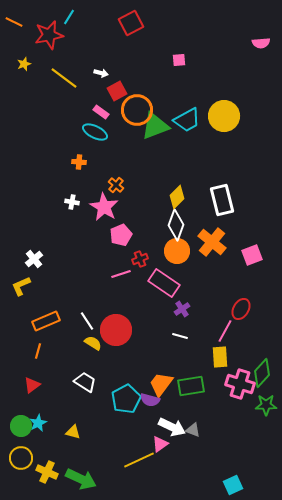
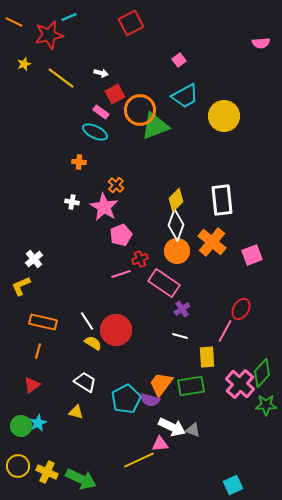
cyan line at (69, 17): rotated 35 degrees clockwise
pink square at (179, 60): rotated 32 degrees counterclockwise
yellow line at (64, 78): moved 3 px left
red square at (117, 91): moved 2 px left, 3 px down
orange circle at (137, 110): moved 3 px right
cyan trapezoid at (187, 120): moved 2 px left, 24 px up
yellow diamond at (177, 197): moved 1 px left, 3 px down
white rectangle at (222, 200): rotated 8 degrees clockwise
orange rectangle at (46, 321): moved 3 px left, 1 px down; rotated 36 degrees clockwise
yellow rectangle at (220, 357): moved 13 px left
pink cross at (240, 384): rotated 24 degrees clockwise
yellow triangle at (73, 432): moved 3 px right, 20 px up
pink triangle at (160, 444): rotated 30 degrees clockwise
yellow circle at (21, 458): moved 3 px left, 8 px down
